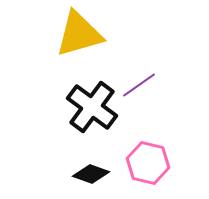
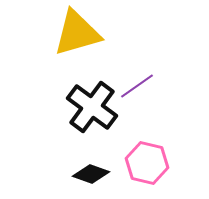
yellow triangle: moved 2 px left, 1 px up
purple line: moved 2 px left, 1 px down
pink hexagon: moved 1 px left
